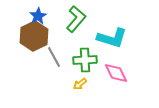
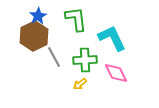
green L-shape: rotated 48 degrees counterclockwise
cyan L-shape: rotated 132 degrees counterclockwise
